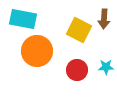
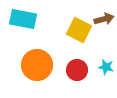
brown arrow: rotated 108 degrees counterclockwise
orange circle: moved 14 px down
cyan star: rotated 14 degrees clockwise
